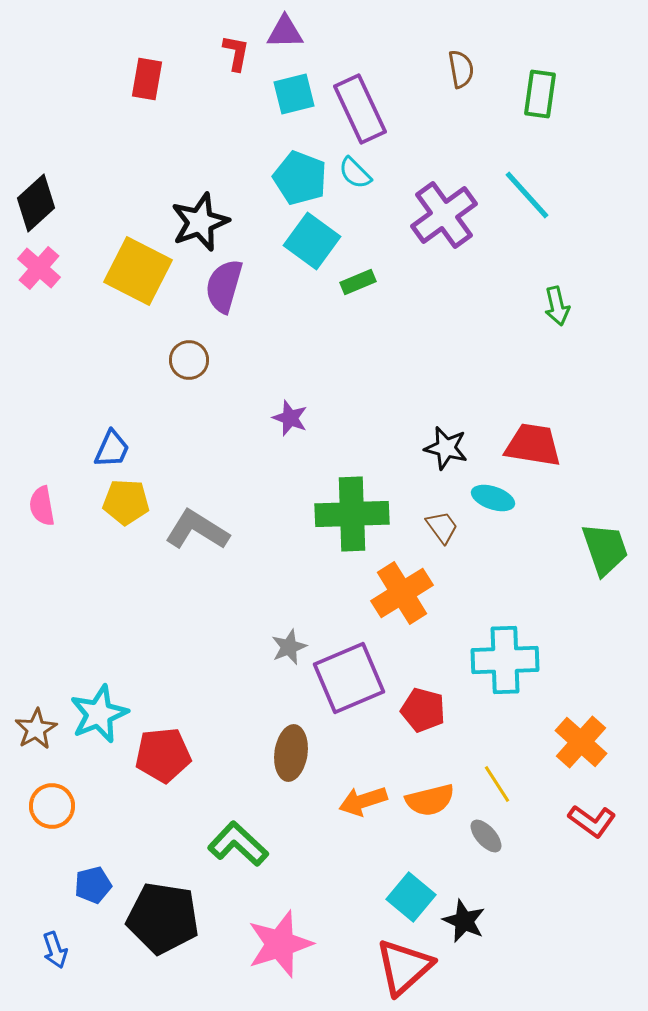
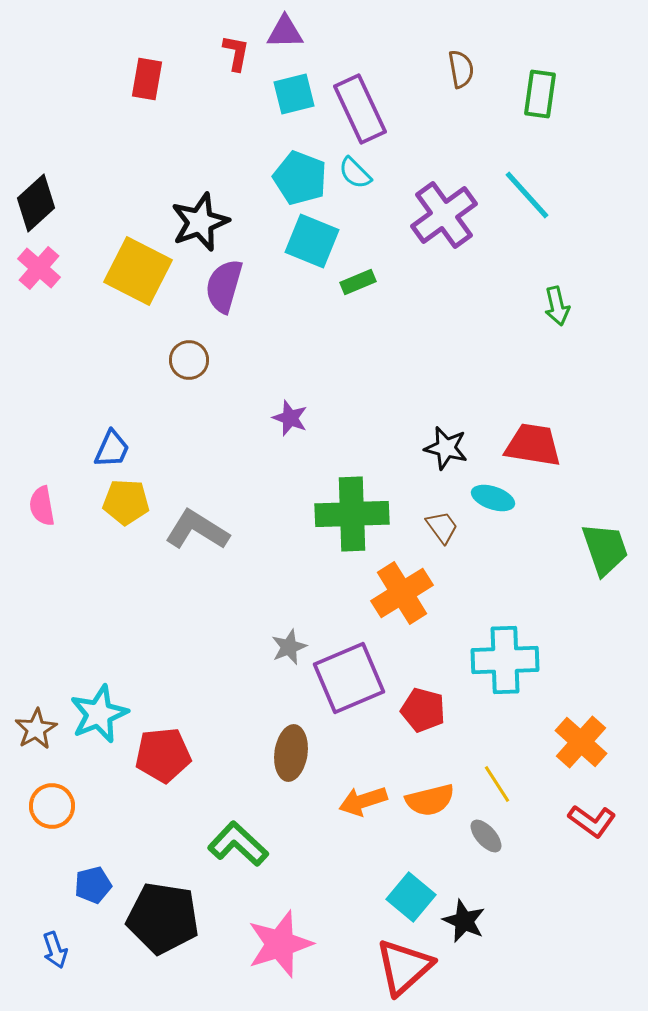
cyan square at (312, 241): rotated 14 degrees counterclockwise
